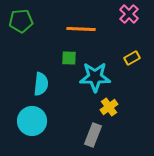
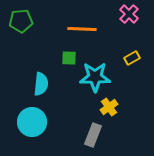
orange line: moved 1 px right
cyan circle: moved 1 px down
